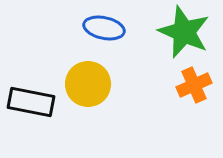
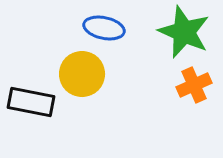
yellow circle: moved 6 px left, 10 px up
